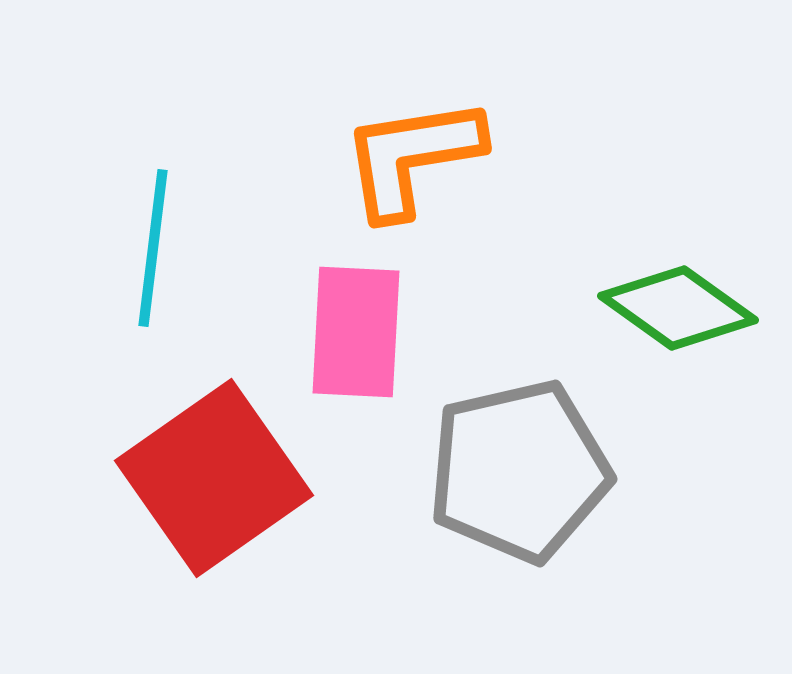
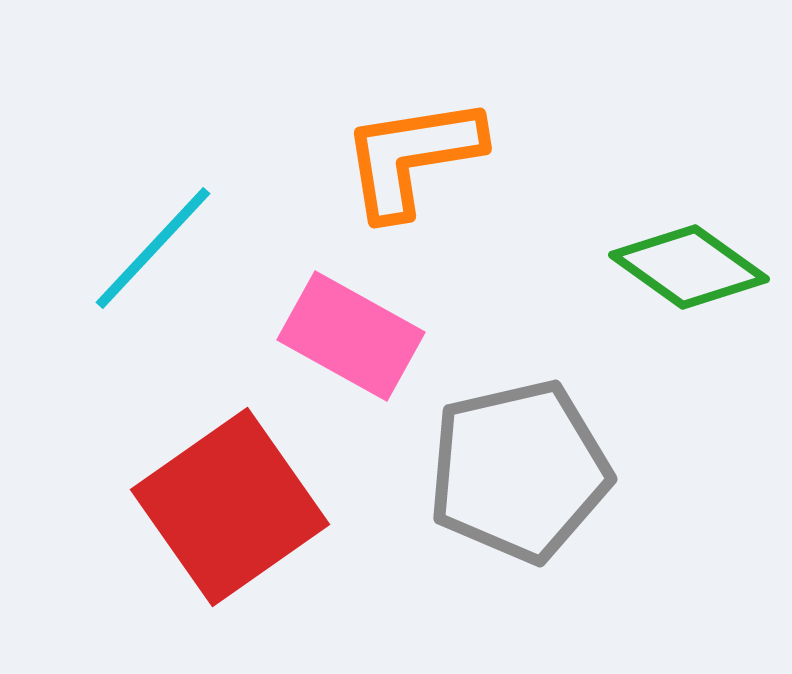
cyan line: rotated 36 degrees clockwise
green diamond: moved 11 px right, 41 px up
pink rectangle: moved 5 px left, 4 px down; rotated 64 degrees counterclockwise
red square: moved 16 px right, 29 px down
